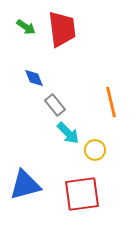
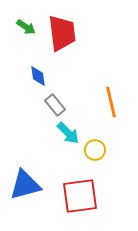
red trapezoid: moved 4 px down
blue diamond: moved 4 px right, 2 px up; rotated 15 degrees clockwise
red square: moved 2 px left, 2 px down
